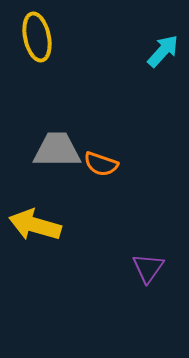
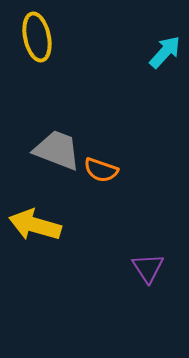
cyan arrow: moved 2 px right, 1 px down
gray trapezoid: rotated 21 degrees clockwise
orange semicircle: moved 6 px down
purple triangle: rotated 8 degrees counterclockwise
